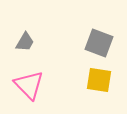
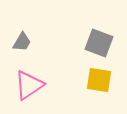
gray trapezoid: moved 3 px left
pink triangle: rotated 40 degrees clockwise
